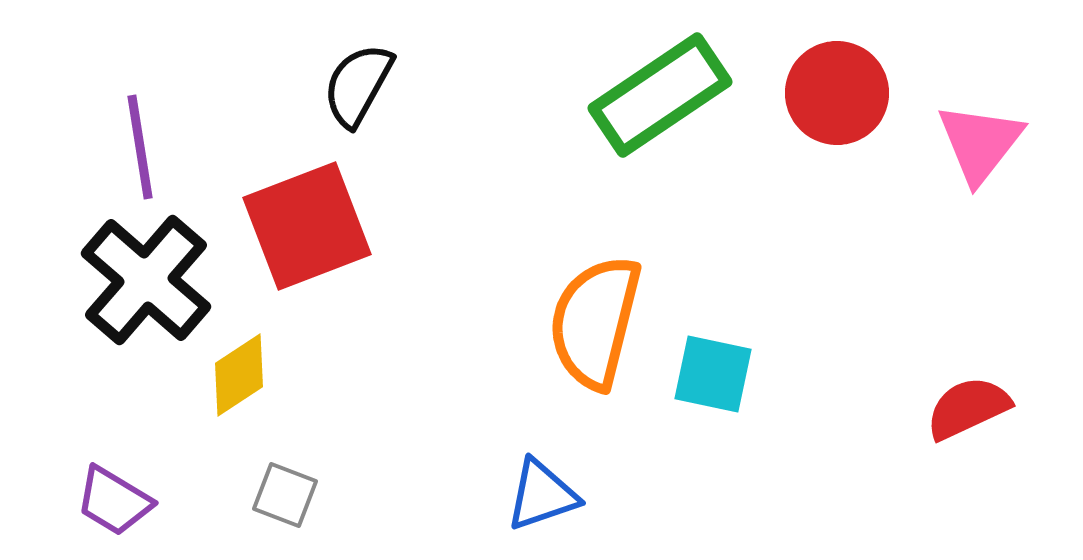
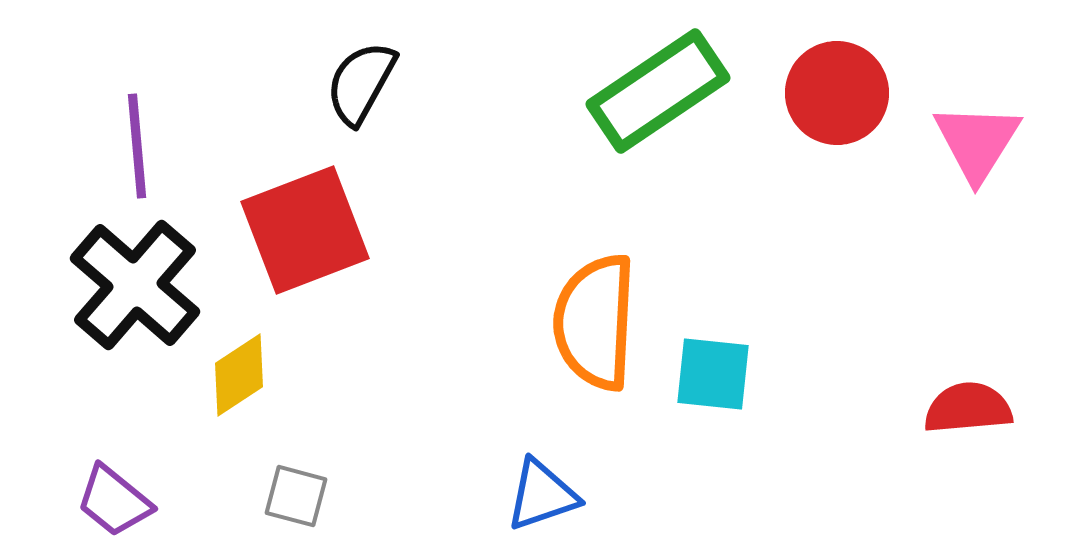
black semicircle: moved 3 px right, 2 px up
green rectangle: moved 2 px left, 4 px up
pink triangle: moved 3 px left, 1 px up; rotated 6 degrees counterclockwise
purple line: moved 3 px left, 1 px up; rotated 4 degrees clockwise
red square: moved 2 px left, 4 px down
black cross: moved 11 px left, 5 px down
orange semicircle: rotated 11 degrees counterclockwise
cyan square: rotated 6 degrees counterclockwise
red semicircle: rotated 20 degrees clockwise
gray square: moved 11 px right, 1 px down; rotated 6 degrees counterclockwise
purple trapezoid: rotated 8 degrees clockwise
